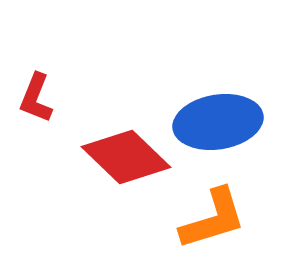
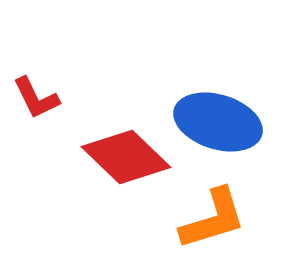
red L-shape: rotated 48 degrees counterclockwise
blue ellipse: rotated 26 degrees clockwise
